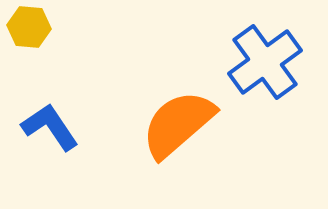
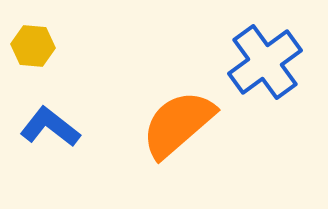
yellow hexagon: moved 4 px right, 19 px down
blue L-shape: rotated 18 degrees counterclockwise
